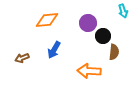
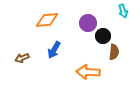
orange arrow: moved 1 px left, 1 px down
